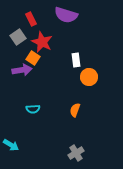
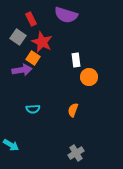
gray square: rotated 21 degrees counterclockwise
orange semicircle: moved 2 px left
